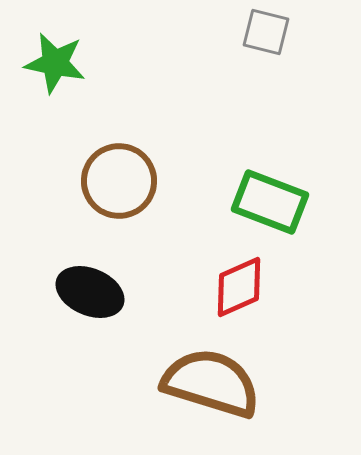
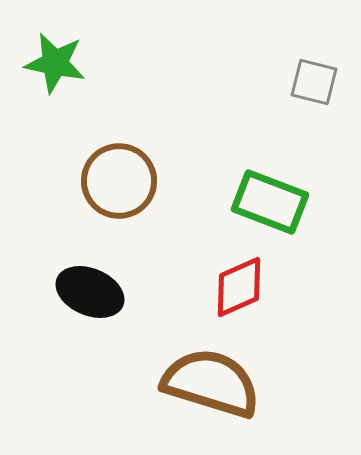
gray square: moved 48 px right, 50 px down
